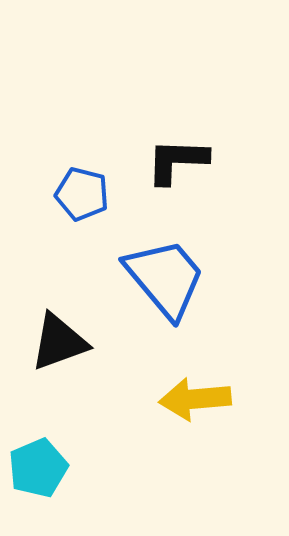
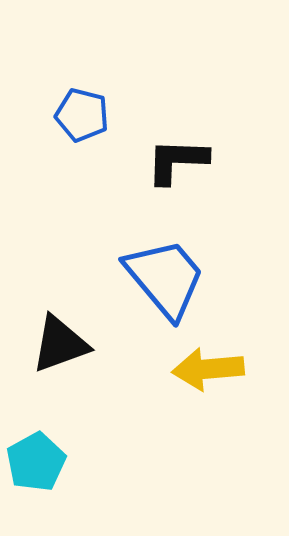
blue pentagon: moved 79 px up
black triangle: moved 1 px right, 2 px down
yellow arrow: moved 13 px right, 30 px up
cyan pentagon: moved 2 px left, 6 px up; rotated 6 degrees counterclockwise
